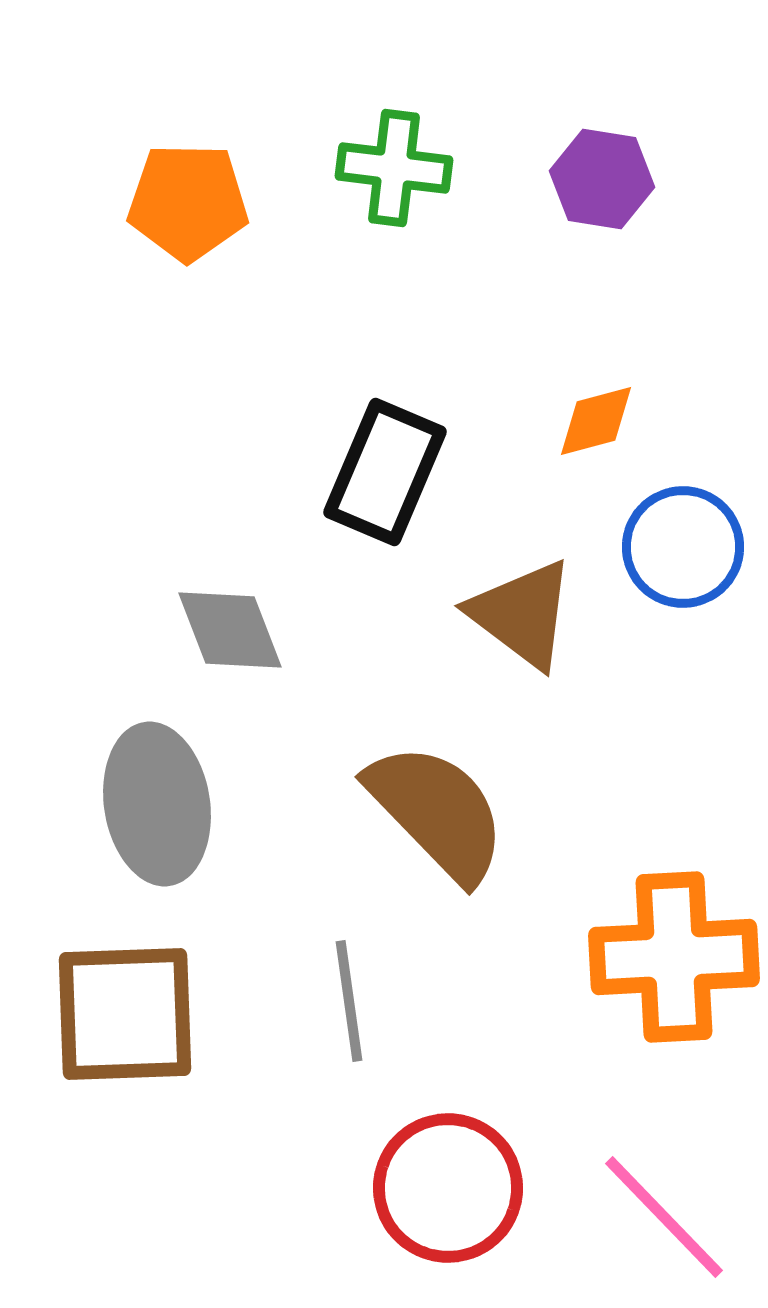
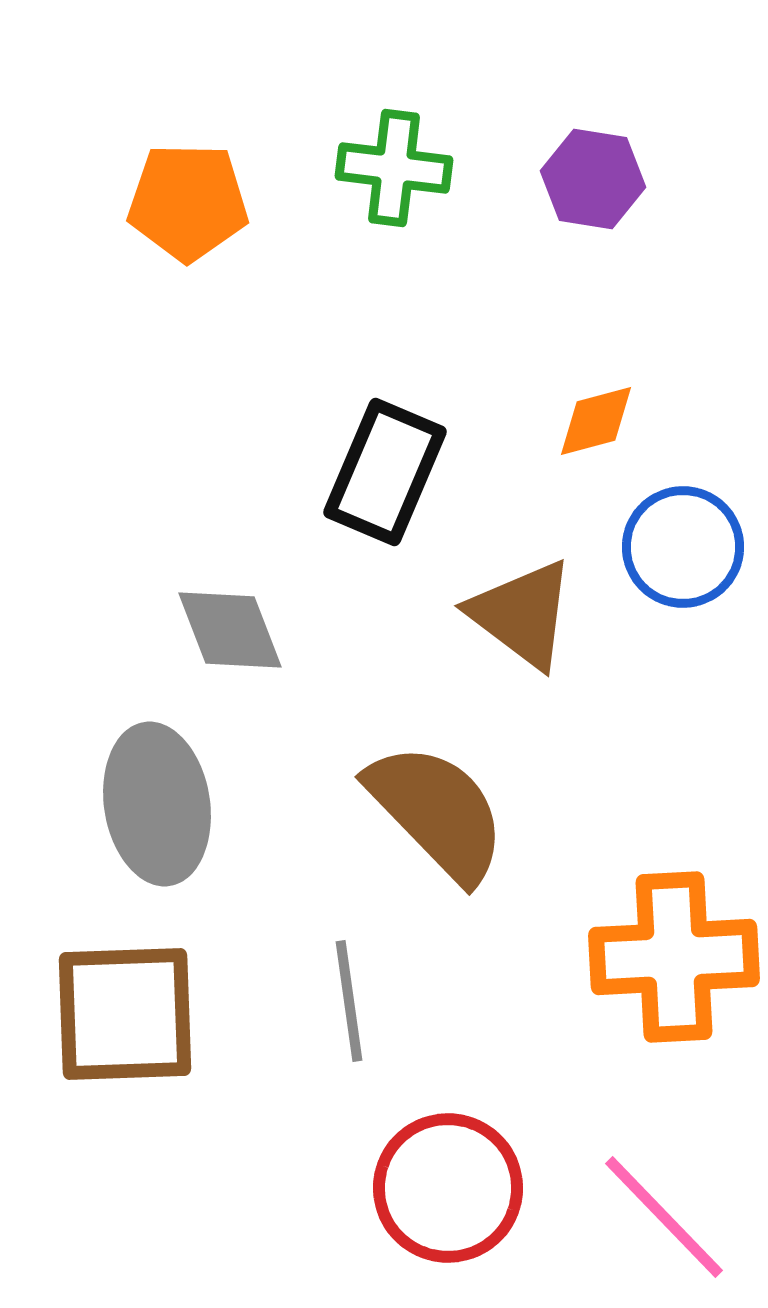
purple hexagon: moved 9 px left
